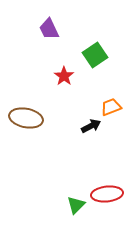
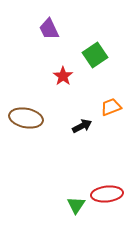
red star: moved 1 px left
black arrow: moved 9 px left
green triangle: rotated 12 degrees counterclockwise
